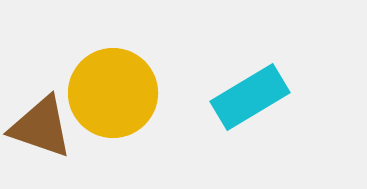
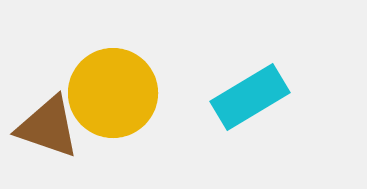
brown triangle: moved 7 px right
